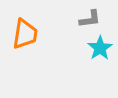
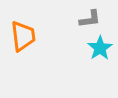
orange trapezoid: moved 2 px left, 2 px down; rotated 16 degrees counterclockwise
